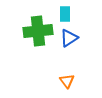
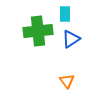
blue triangle: moved 2 px right, 1 px down
